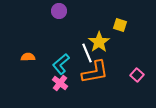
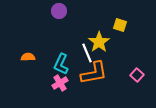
cyan L-shape: rotated 25 degrees counterclockwise
orange L-shape: moved 1 px left, 1 px down
pink cross: rotated 21 degrees clockwise
